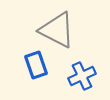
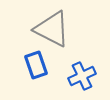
gray triangle: moved 5 px left, 1 px up
